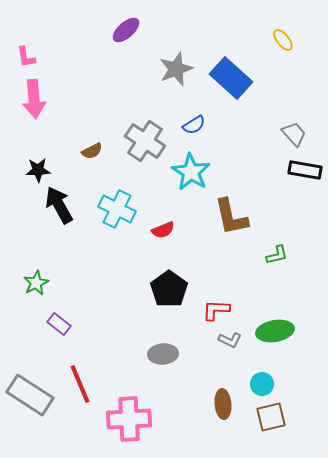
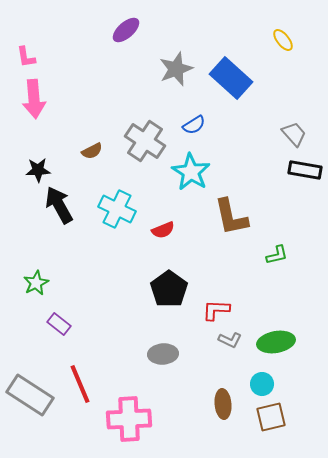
green ellipse: moved 1 px right, 11 px down
